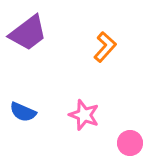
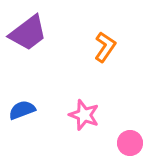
orange L-shape: rotated 8 degrees counterclockwise
blue semicircle: moved 1 px left, 2 px up; rotated 136 degrees clockwise
